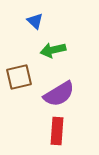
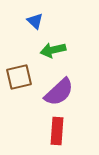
purple semicircle: moved 2 px up; rotated 12 degrees counterclockwise
